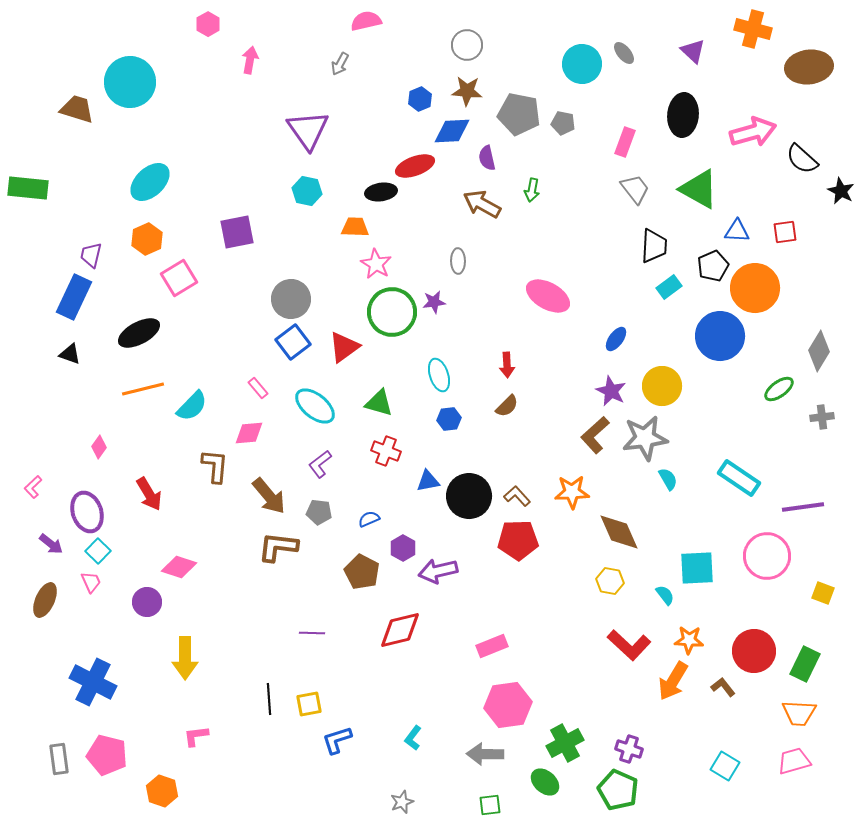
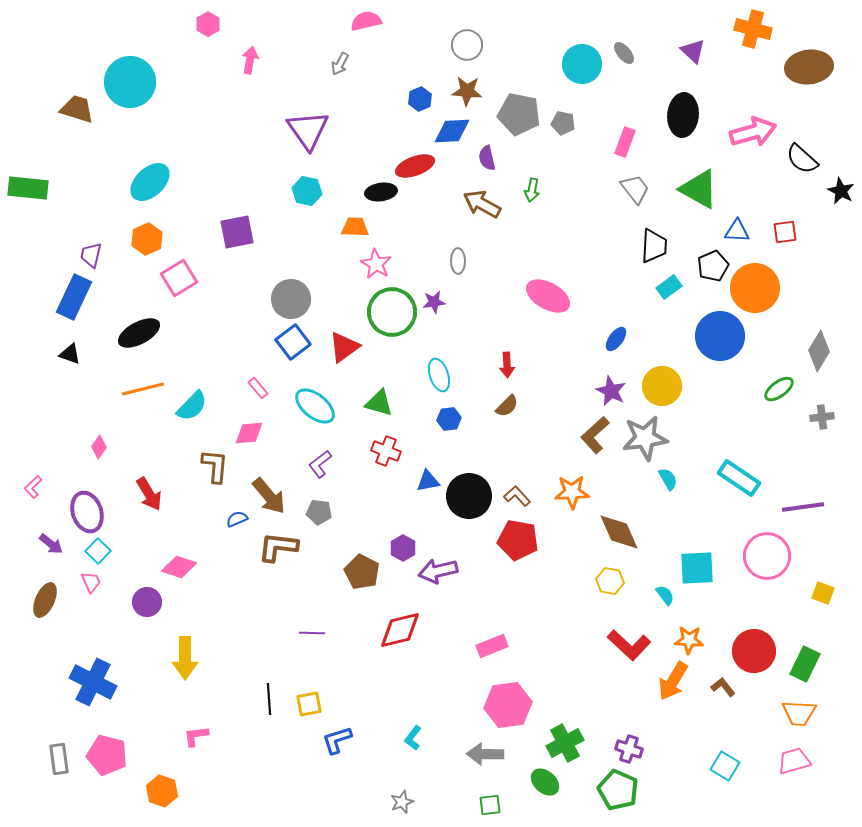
blue semicircle at (369, 519): moved 132 px left
red pentagon at (518, 540): rotated 12 degrees clockwise
